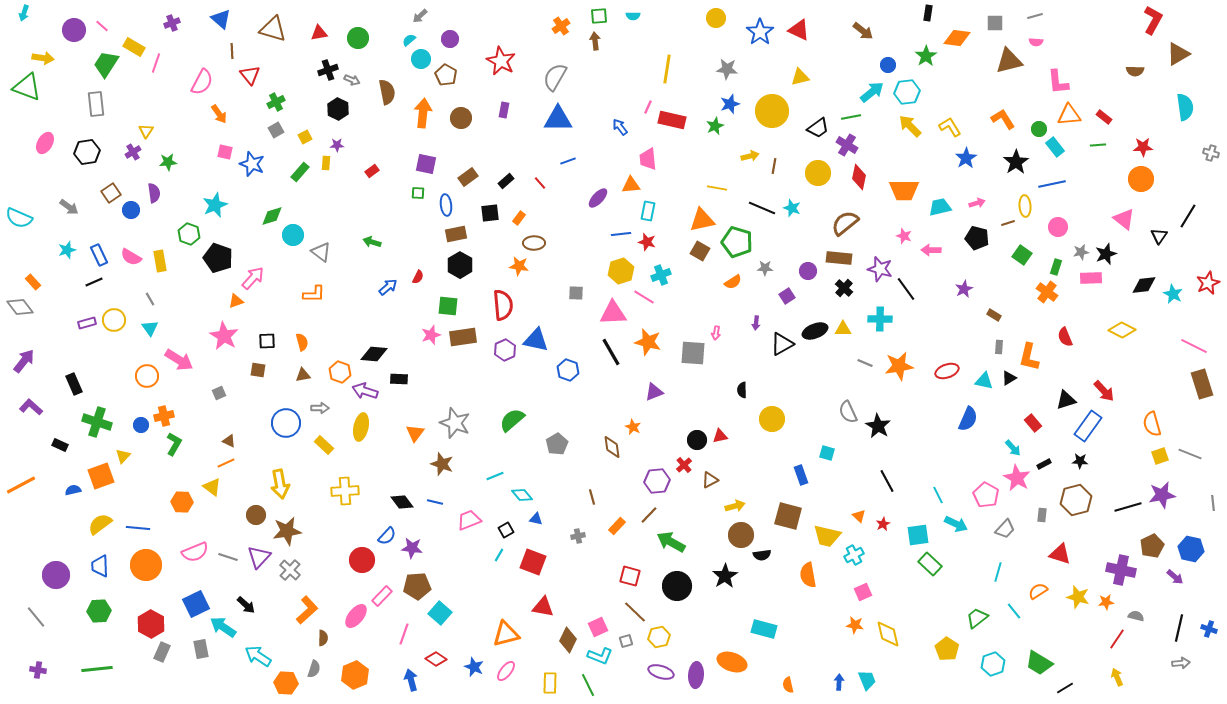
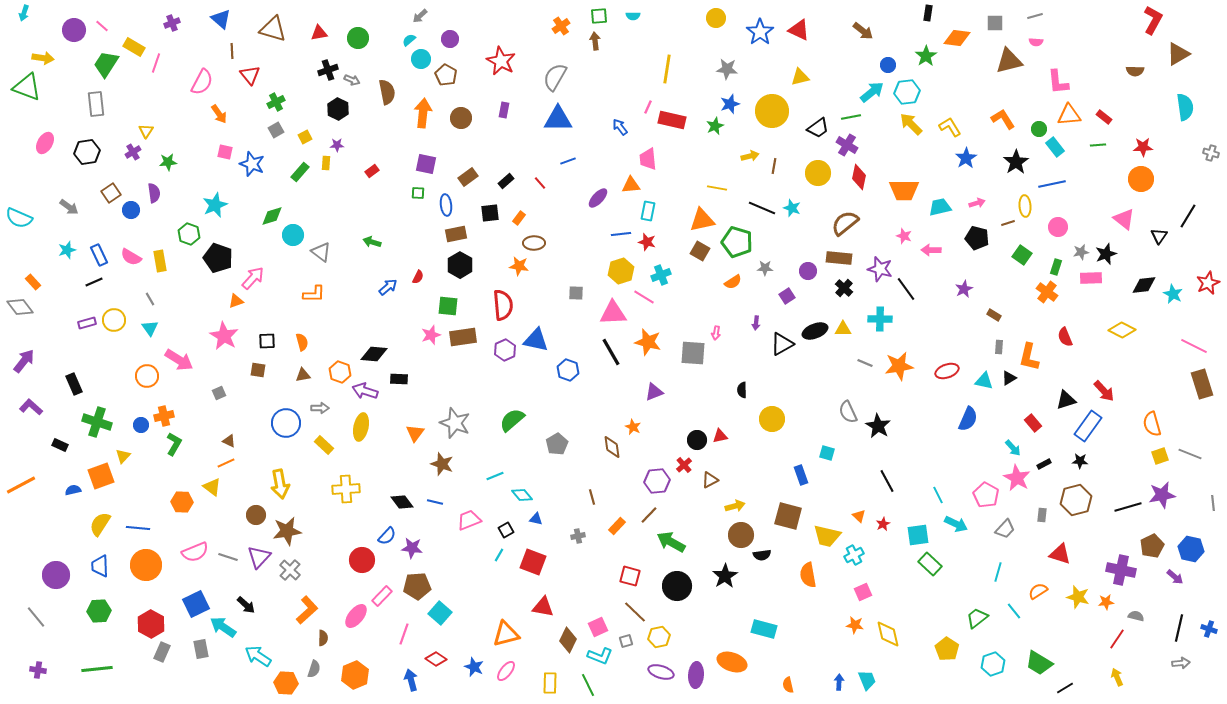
yellow arrow at (910, 126): moved 1 px right, 2 px up
yellow cross at (345, 491): moved 1 px right, 2 px up
yellow semicircle at (100, 524): rotated 20 degrees counterclockwise
